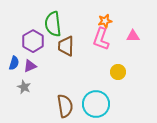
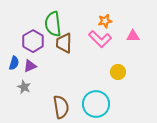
pink L-shape: moved 1 px left; rotated 65 degrees counterclockwise
brown trapezoid: moved 2 px left, 3 px up
brown semicircle: moved 4 px left, 1 px down
